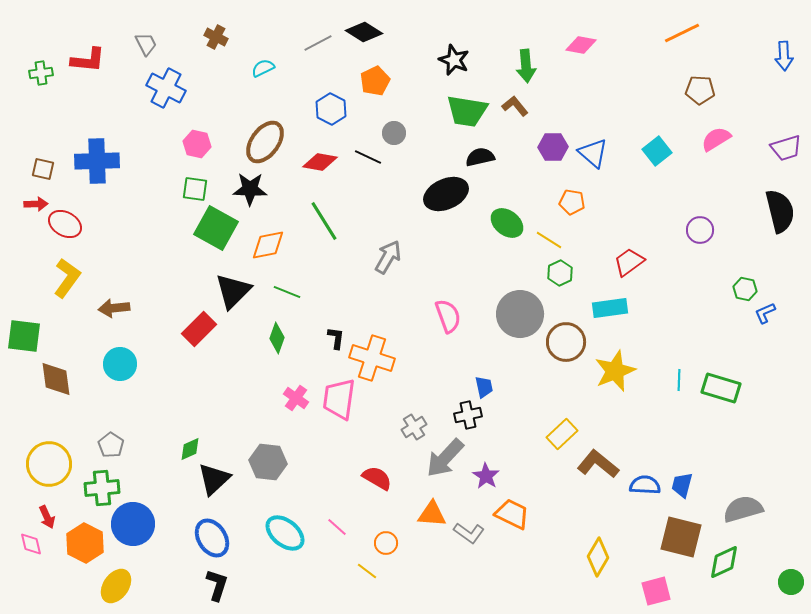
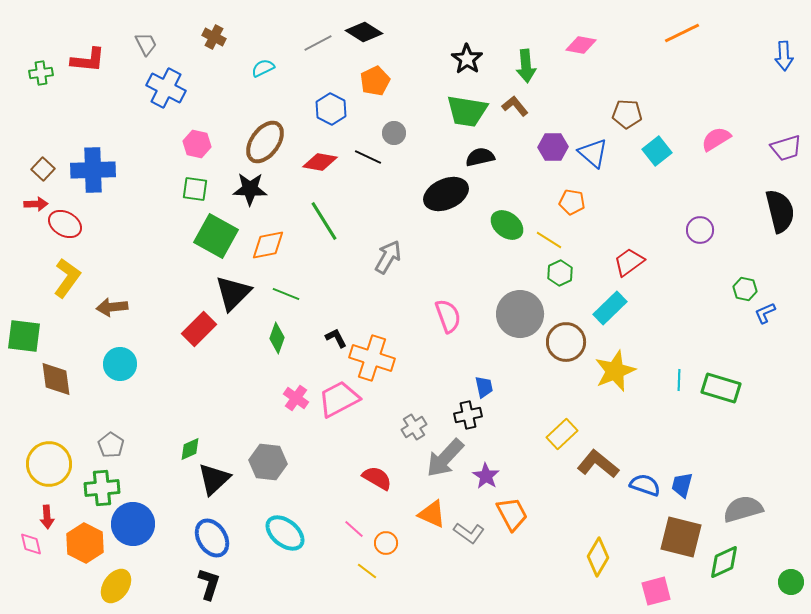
brown cross at (216, 37): moved 2 px left
black star at (454, 60): moved 13 px right, 1 px up; rotated 12 degrees clockwise
brown pentagon at (700, 90): moved 73 px left, 24 px down
blue cross at (97, 161): moved 4 px left, 9 px down
brown square at (43, 169): rotated 30 degrees clockwise
green ellipse at (507, 223): moved 2 px down
green square at (216, 228): moved 8 px down
black triangle at (233, 291): moved 2 px down
green line at (287, 292): moved 1 px left, 2 px down
brown arrow at (114, 308): moved 2 px left, 1 px up
cyan rectangle at (610, 308): rotated 36 degrees counterclockwise
black L-shape at (336, 338): rotated 35 degrees counterclockwise
pink trapezoid at (339, 399): rotated 54 degrees clockwise
blue semicircle at (645, 485): rotated 16 degrees clockwise
orange triangle at (432, 514): rotated 20 degrees clockwise
orange trapezoid at (512, 514): rotated 36 degrees clockwise
red arrow at (47, 517): rotated 20 degrees clockwise
pink line at (337, 527): moved 17 px right, 2 px down
black L-shape at (217, 585): moved 8 px left, 1 px up
